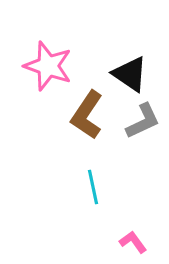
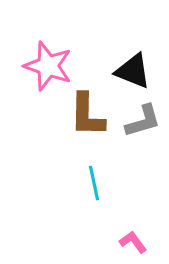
black triangle: moved 3 px right, 3 px up; rotated 12 degrees counterclockwise
brown L-shape: rotated 33 degrees counterclockwise
gray L-shape: rotated 9 degrees clockwise
cyan line: moved 1 px right, 4 px up
